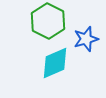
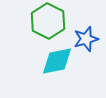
cyan diamond: moved 2 px right, 2 px up; rotated 12 degrees clockwise
